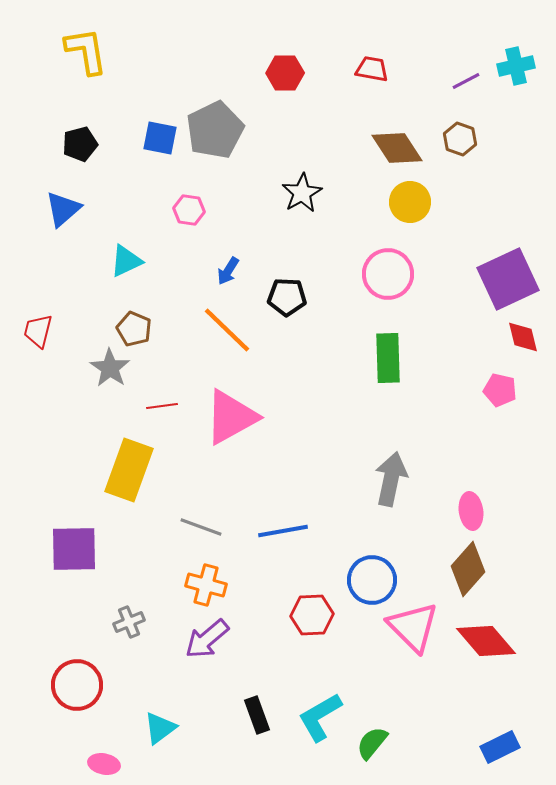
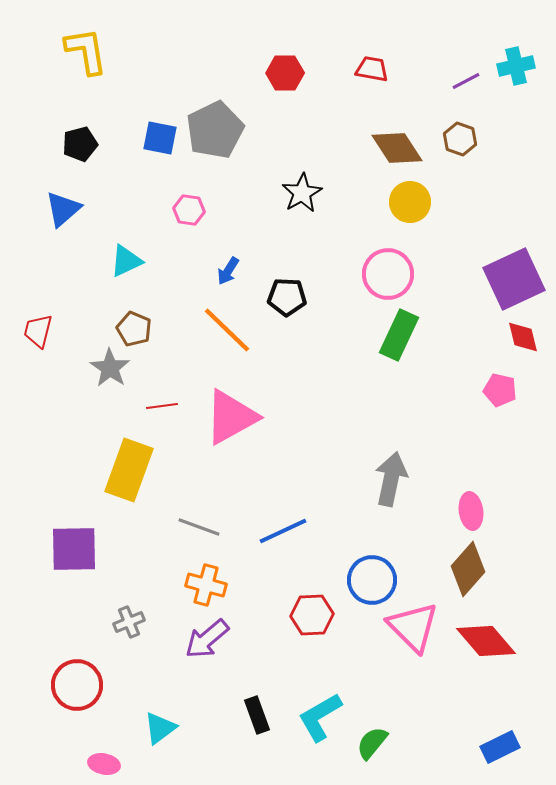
purple square at (508, 279): moved 6 px right
green rectangle at (388, 358): moved 11 px right, 23 px up; rotated 27 degrees clockwise
gray line at (201, 527): moved 2 px left
blue line at (283, 531): rotated 15 degrees counterclockwise
